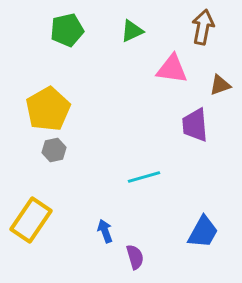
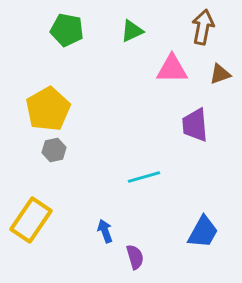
green pentagon: rotated 24 degrees clockwise
pink triangle: rotated 8 degrees counterclockwise
brown triangle: moved 11 px up
